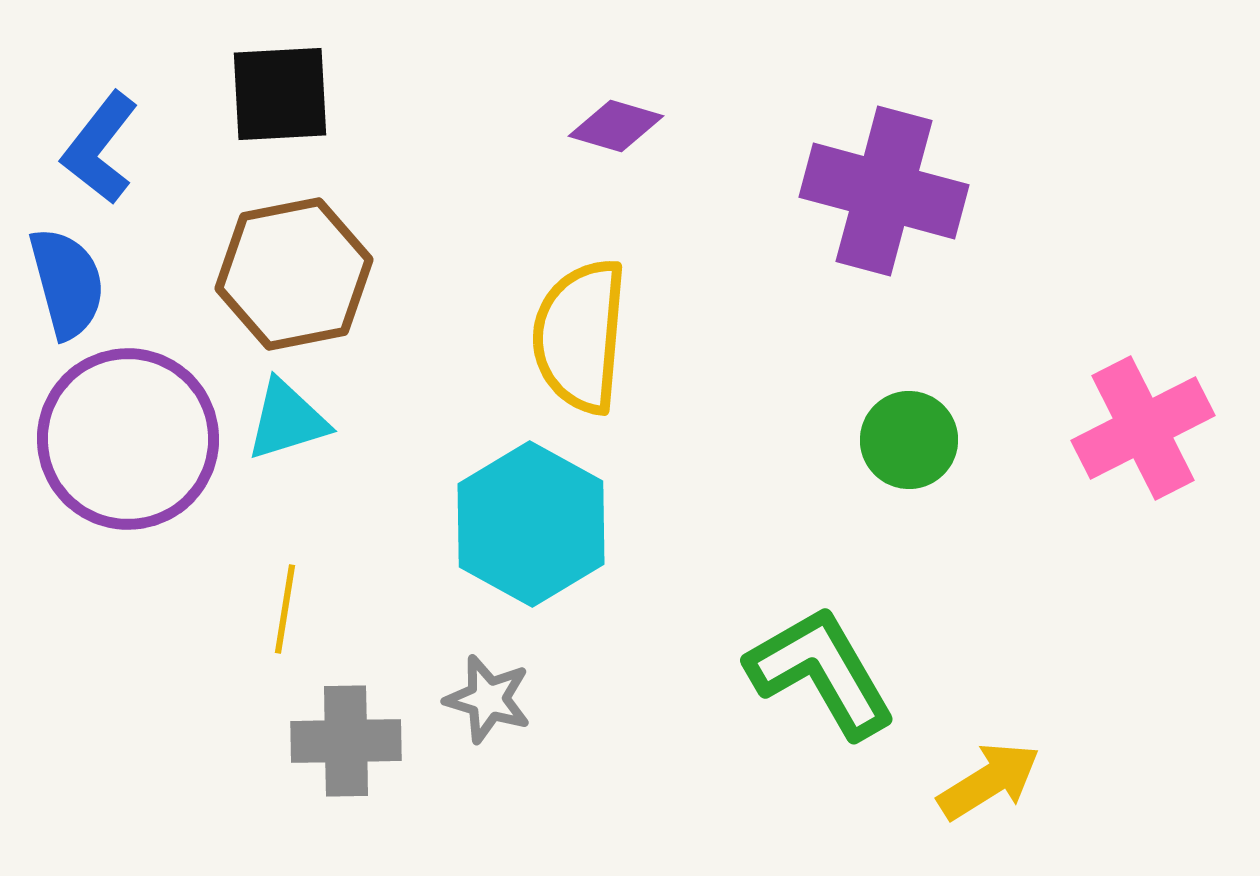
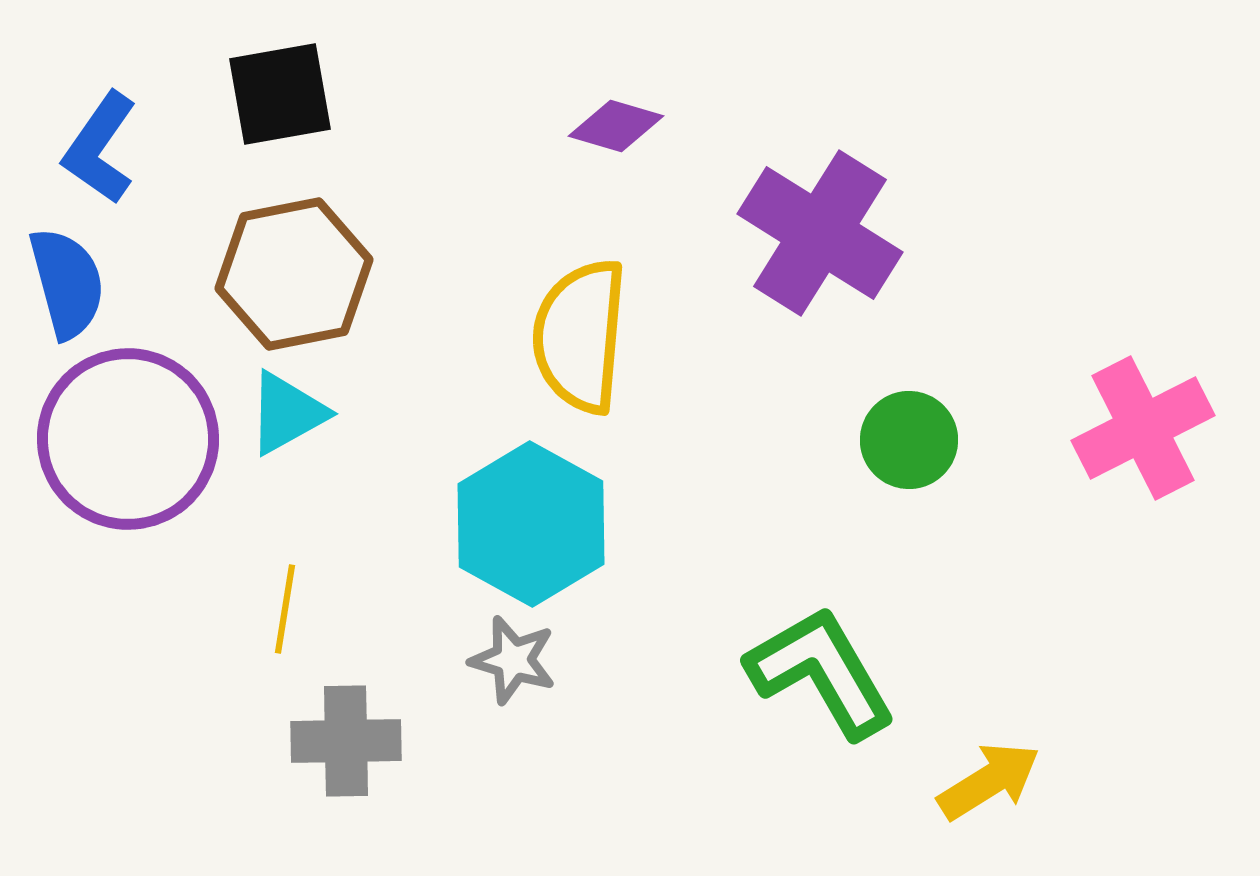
black square: rotated 7 degrees counterclockwise
blue L-shape: rotated 3 degrees counterclockwise
purple cross: moved 64 px left, 42 px down; rotated 17 degrees clockwise
cyan triangle: moved 7 px up; rotated 12 degrees counterclockwise
gray star: moved 25 px right, 39 px up
